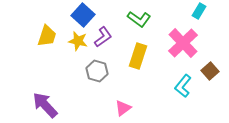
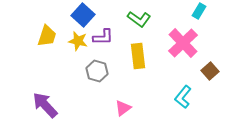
purple L-shape: rotated 35 degrees clockwise
yellow rectangle: rotated 25 degrees counterclockwise
cyan L-shape: moved 11 px down
